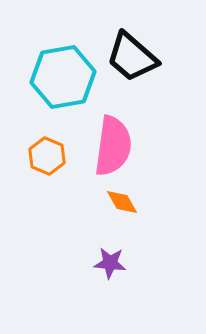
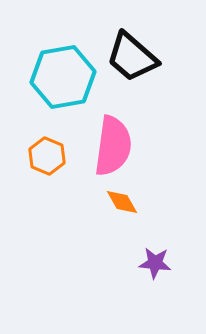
purple star: moved 45 px right
